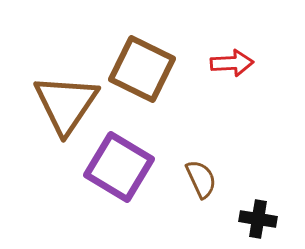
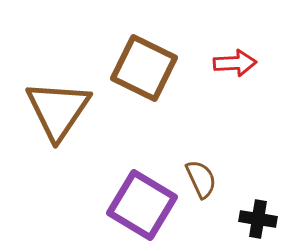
red arrow: moved 3 px right
brown square: moved 2 px right, 1 px up
brown triangle: moved 8 px left, 6 px down
purple square: moved 23 px right, 38 px down
